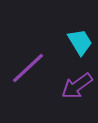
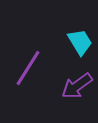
purple line: rotated 15 degrees counterclockwise
